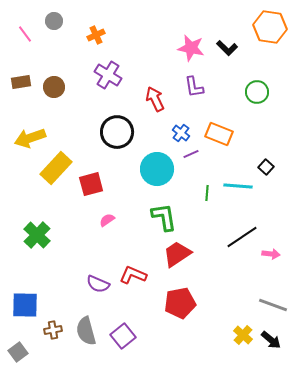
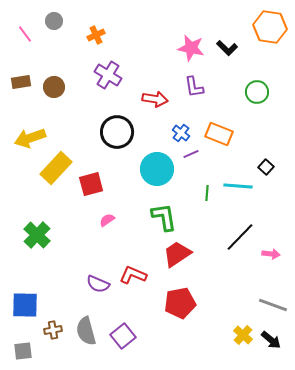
red arrow: rotated 125 degrees clockwise
black line: moved 2 px left; rotated 12 degrees counterclockwise
gray square: moved 5 px right, 1 px up; rotated 30 degrees clockwise
